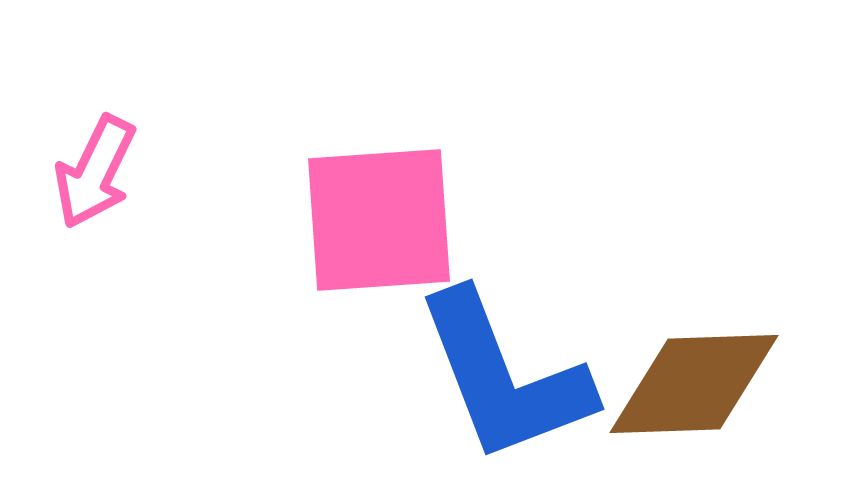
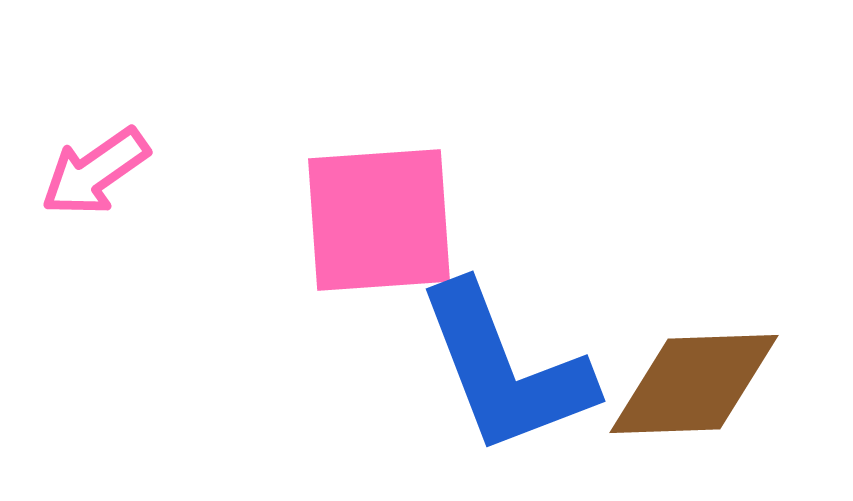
pink arrow: rotated 29 degrees clockwise
blue L-shape: moved 1 px right, 8 px up
